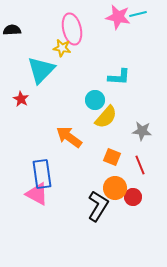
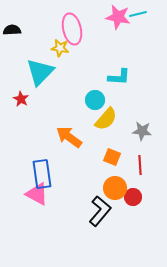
yellow star: moved 2 px left
cyan triangle: moved 1 px left, 2 px down
yellow semicircle: moved 2 px down
red line: rotated 18 degrees clockwise
black L-shape: moved 2 px right, 5 px down; rotated 8 degrees clockwise
